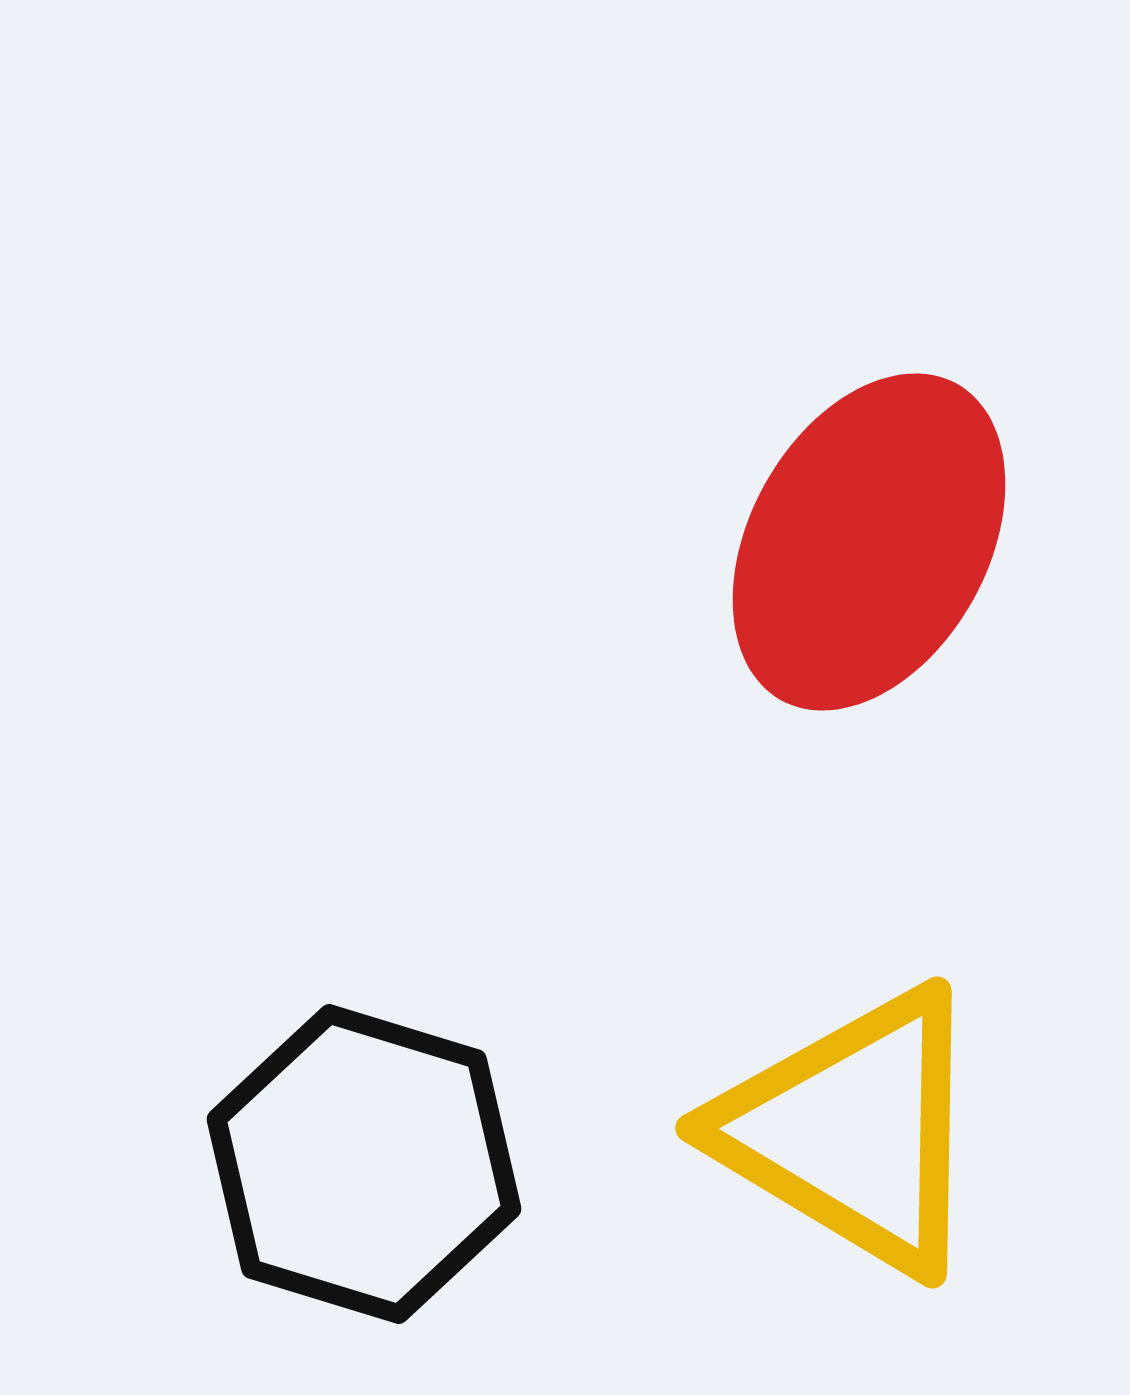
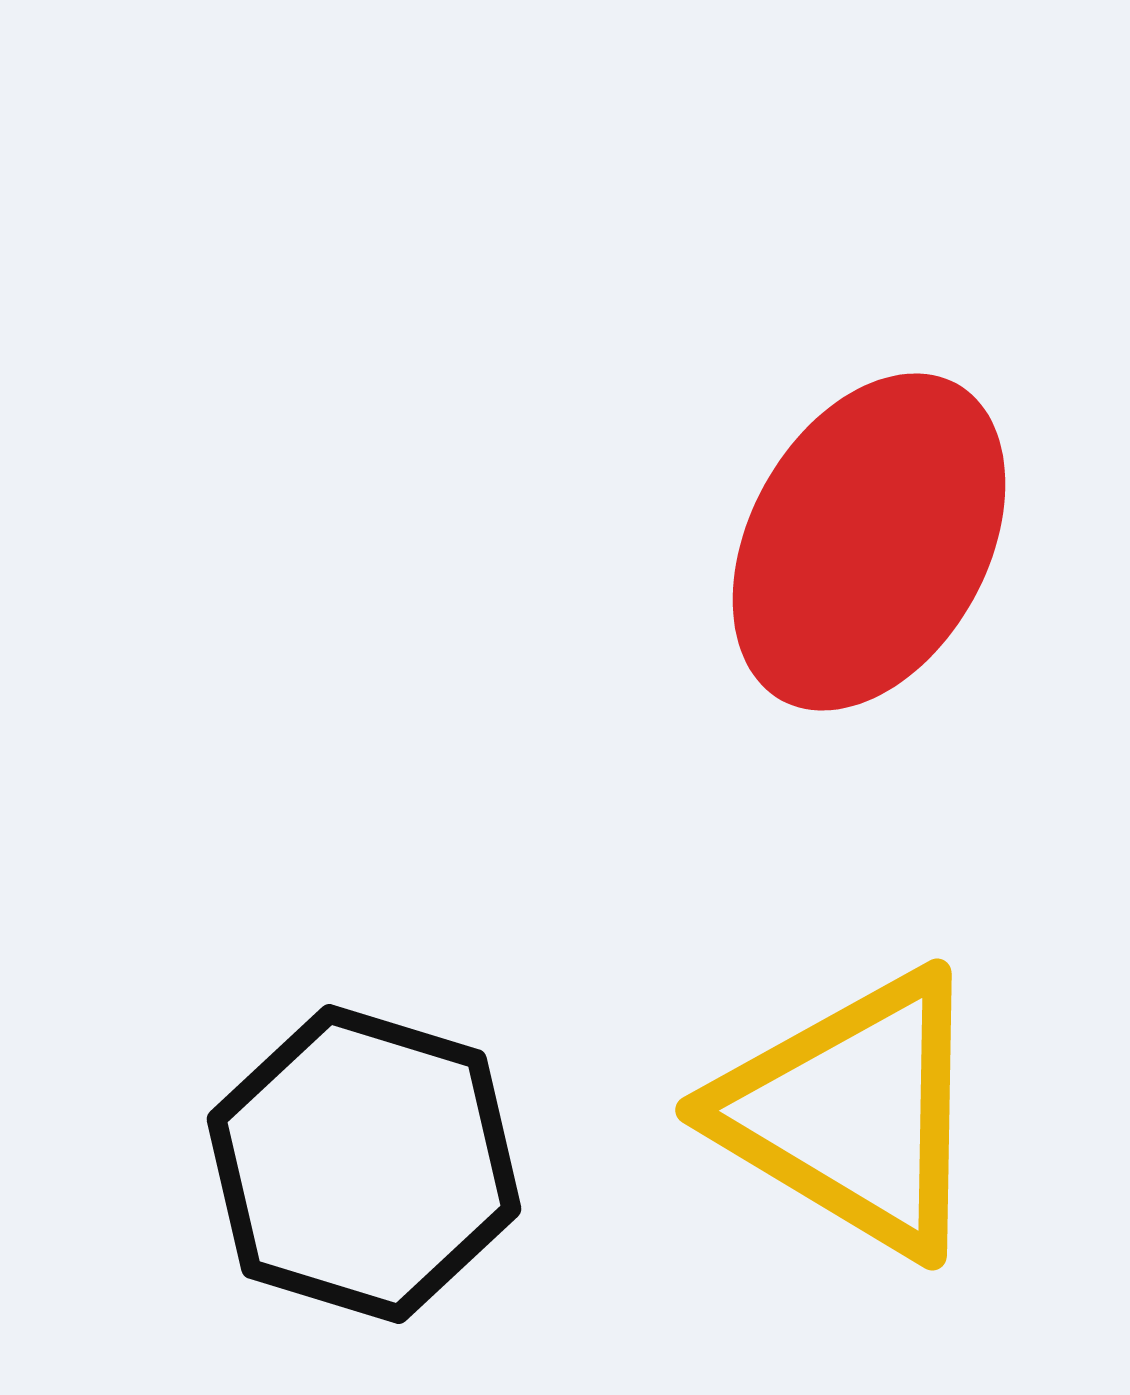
yellow triangle: moved 18 px up
